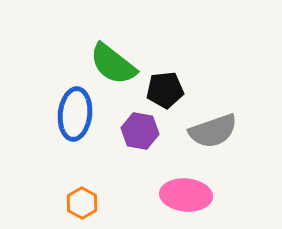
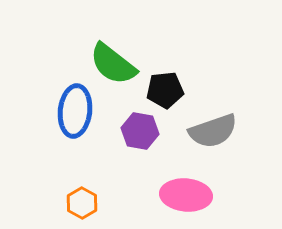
blue ellipse: moved 3 px up
